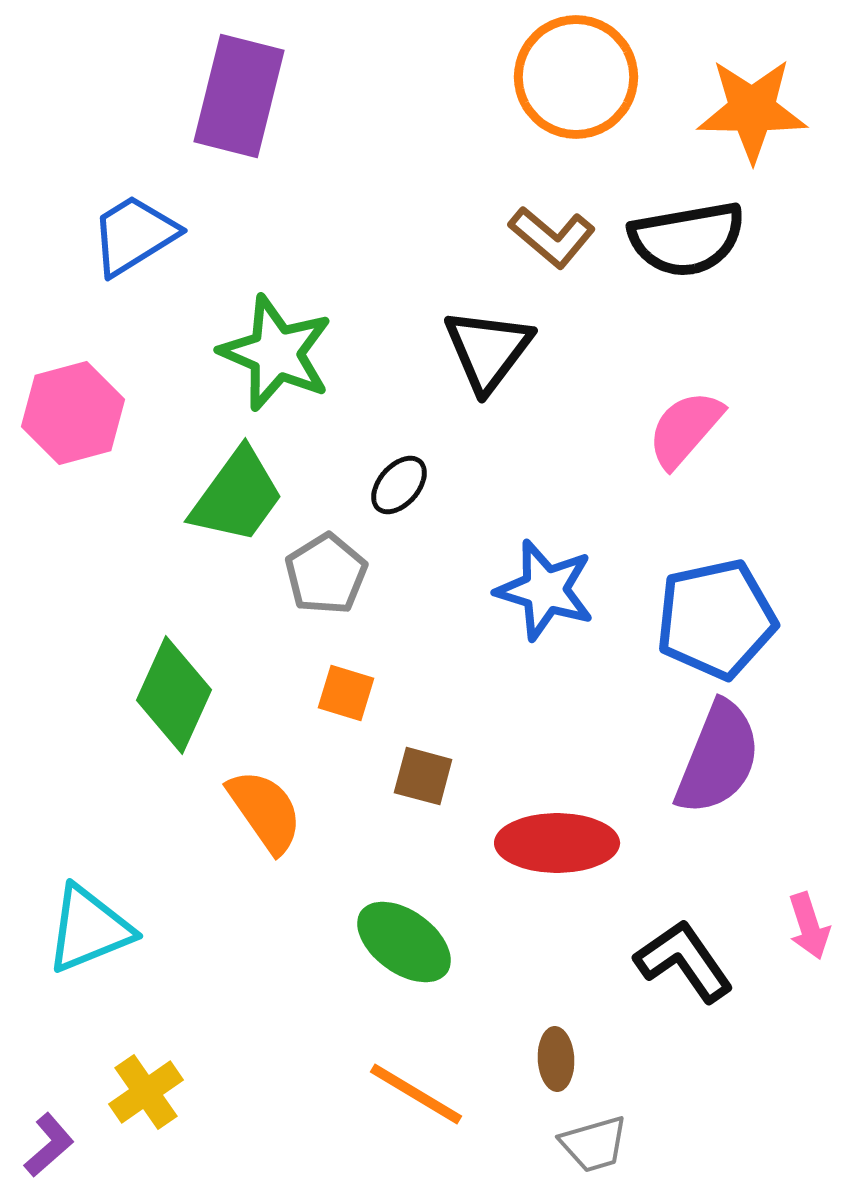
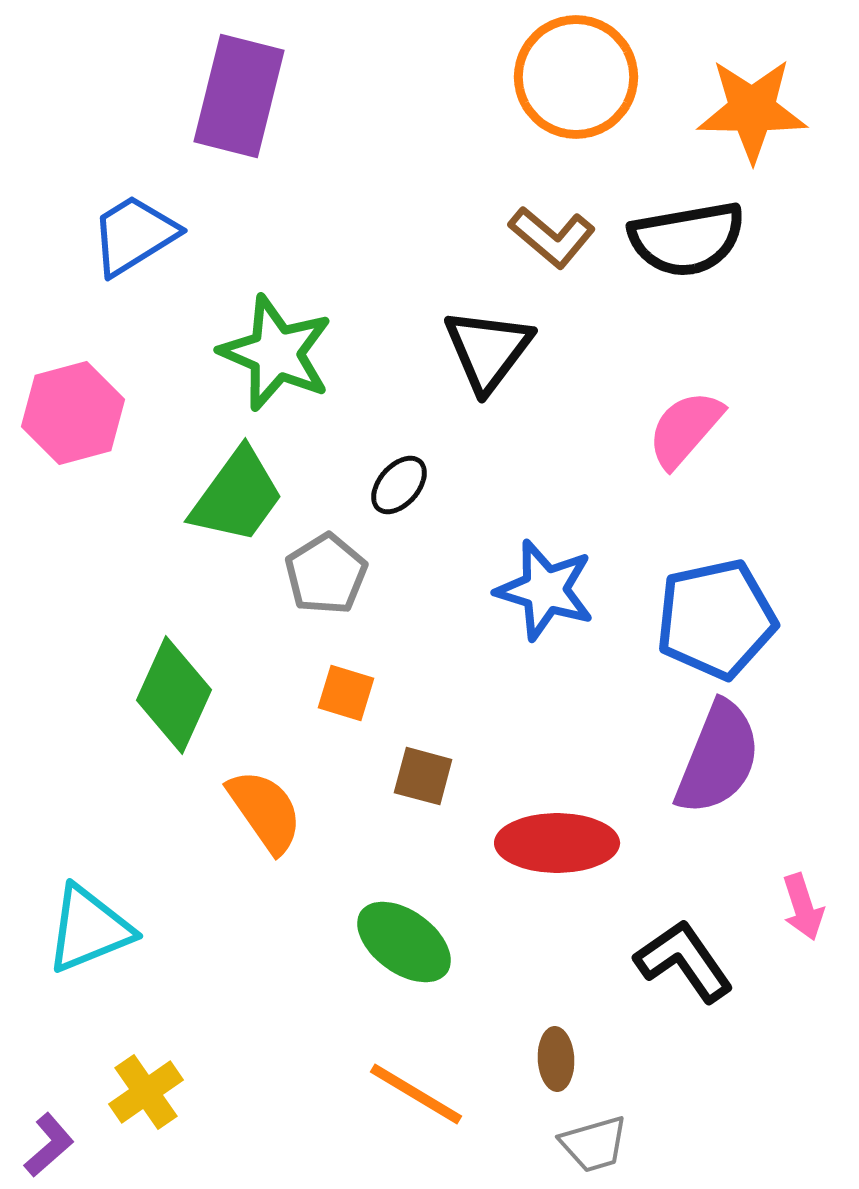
pink arrow: moved 6 px left, 19 px up
